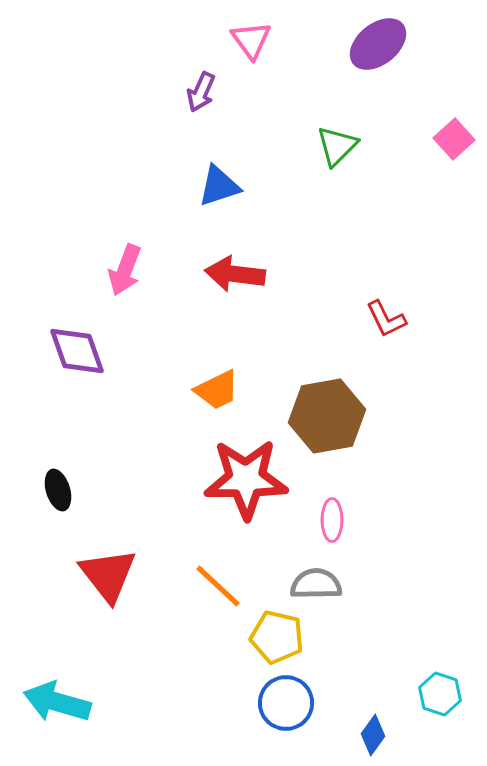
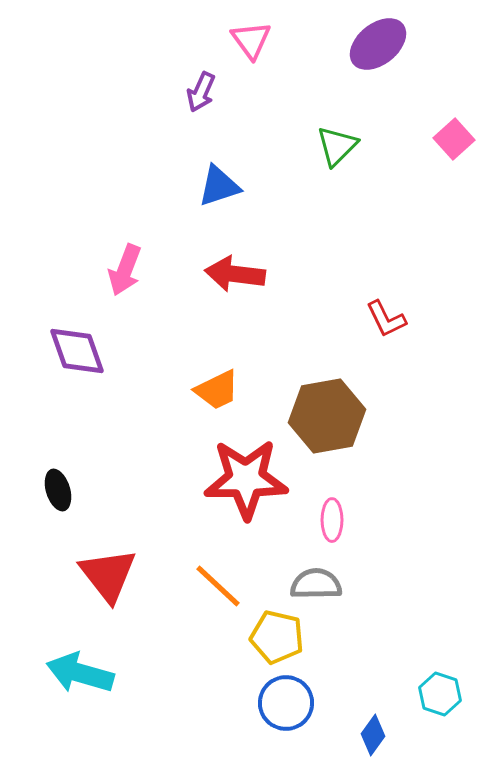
cyan arrow: moved 23 px right, 29 px up
